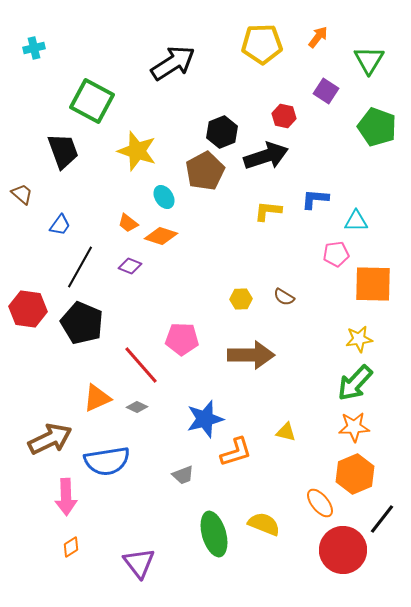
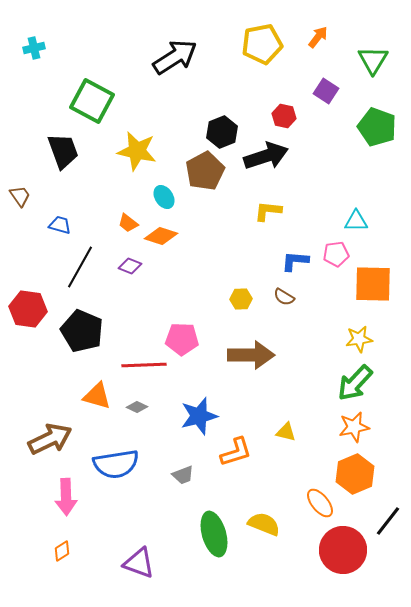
yellow pentagon at (262, 44): rotated 9 degrees counterclockwise
green triangle at (369, 60): moved 4 px right
black arrow at (173, 63): moved 2 px right, 6 px up
yellow star at (137, 151): rotated 6 degrees counterclockwise
brown trapezoid at (22, 194): moved 2 px left, 2 px down; rotated 15 degrees clockwise
blue L-shape at (315, 199): moved 20 px left, 62 px down
blue trapezoid at (60, 225): rotated 110 degrees counterclockwise
black pentagon at (82, 323): moved 8 px down
red line at (141, 365): moved 3 px right; rotated 51 degrees counterclockwise
orange triangle at (97, 398): moved 2 px up; rotated 40 degrees clockwise
blue star at (205, 419): moved 6 px left, 3 px up
orange star at (354, 427): rotated 8 degrees counterclockwise
blue semicircle at (107, 461): moved 9 px right, 3 px down
black line at (382, 519): moved 6 px right, 2 px down
orange diamond at (71, 547): moved 9 px left, 4 px down
purple triangle at (139, 563): rotated 32 degrees counterclockwise
